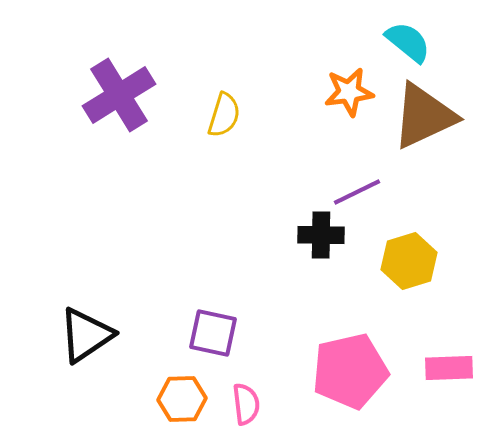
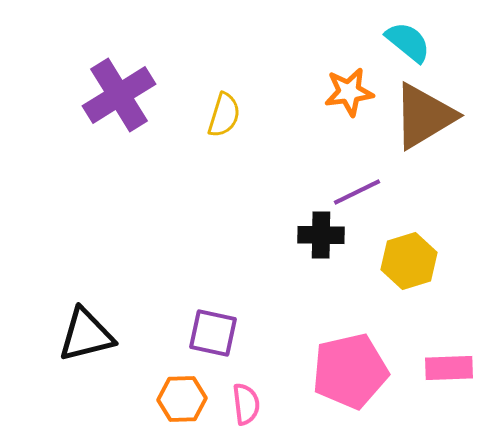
brown triangle: rotated 6 degrees counterclockwise
black triangle: rotated 20 degrees clockwise
